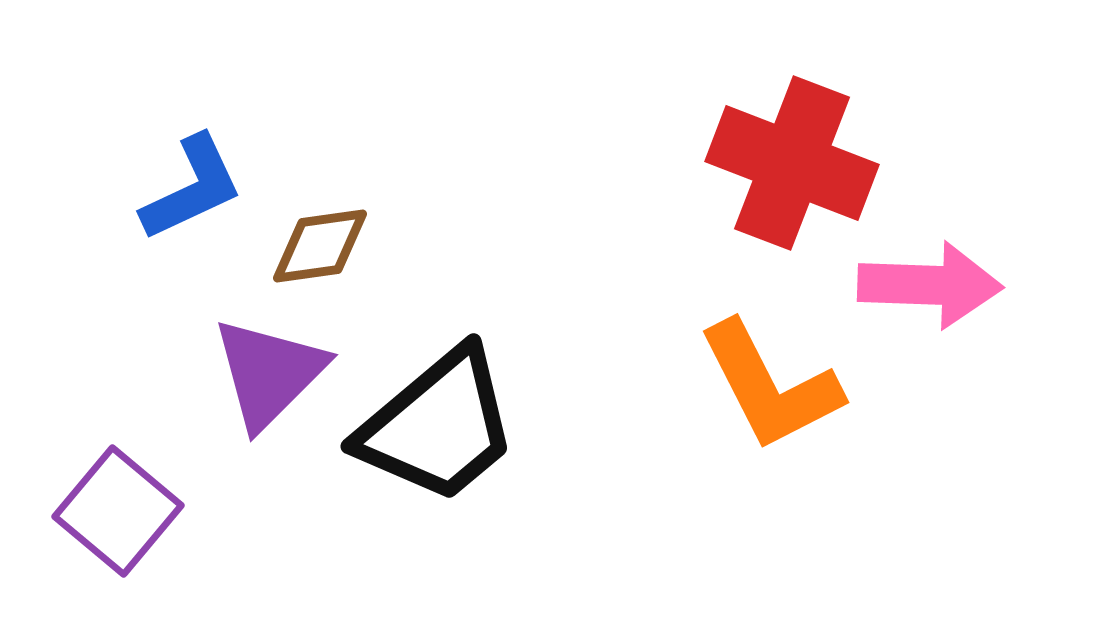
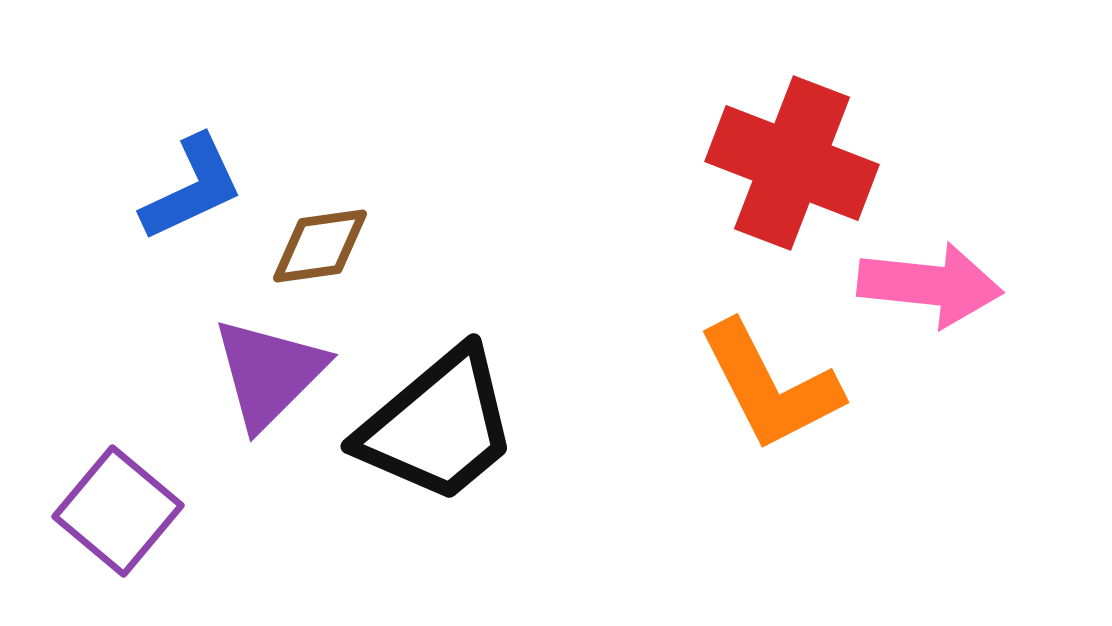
pink arrow: rotated 4 degrees clockwise
